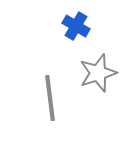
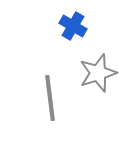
blue cross: moved 3 px left
